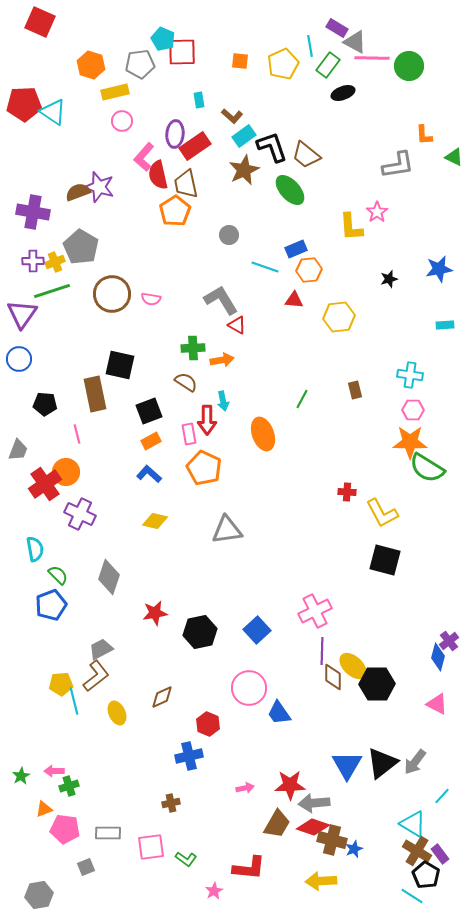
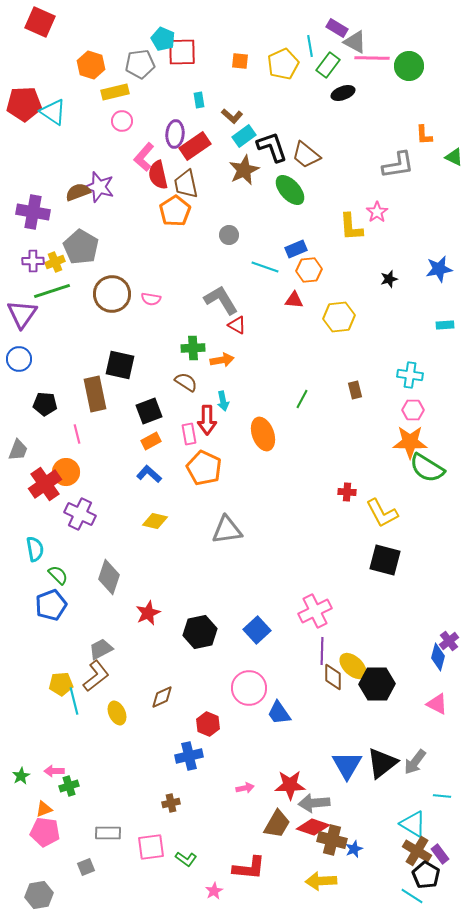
red star at (155, 613): moved 7 px left; rotated 15 degrees counterclockwise
cyan line at (442, 796): rotated 54 degrees clockwise
pink pentagon at (65, 829): moved 20 px left, 3 px down
